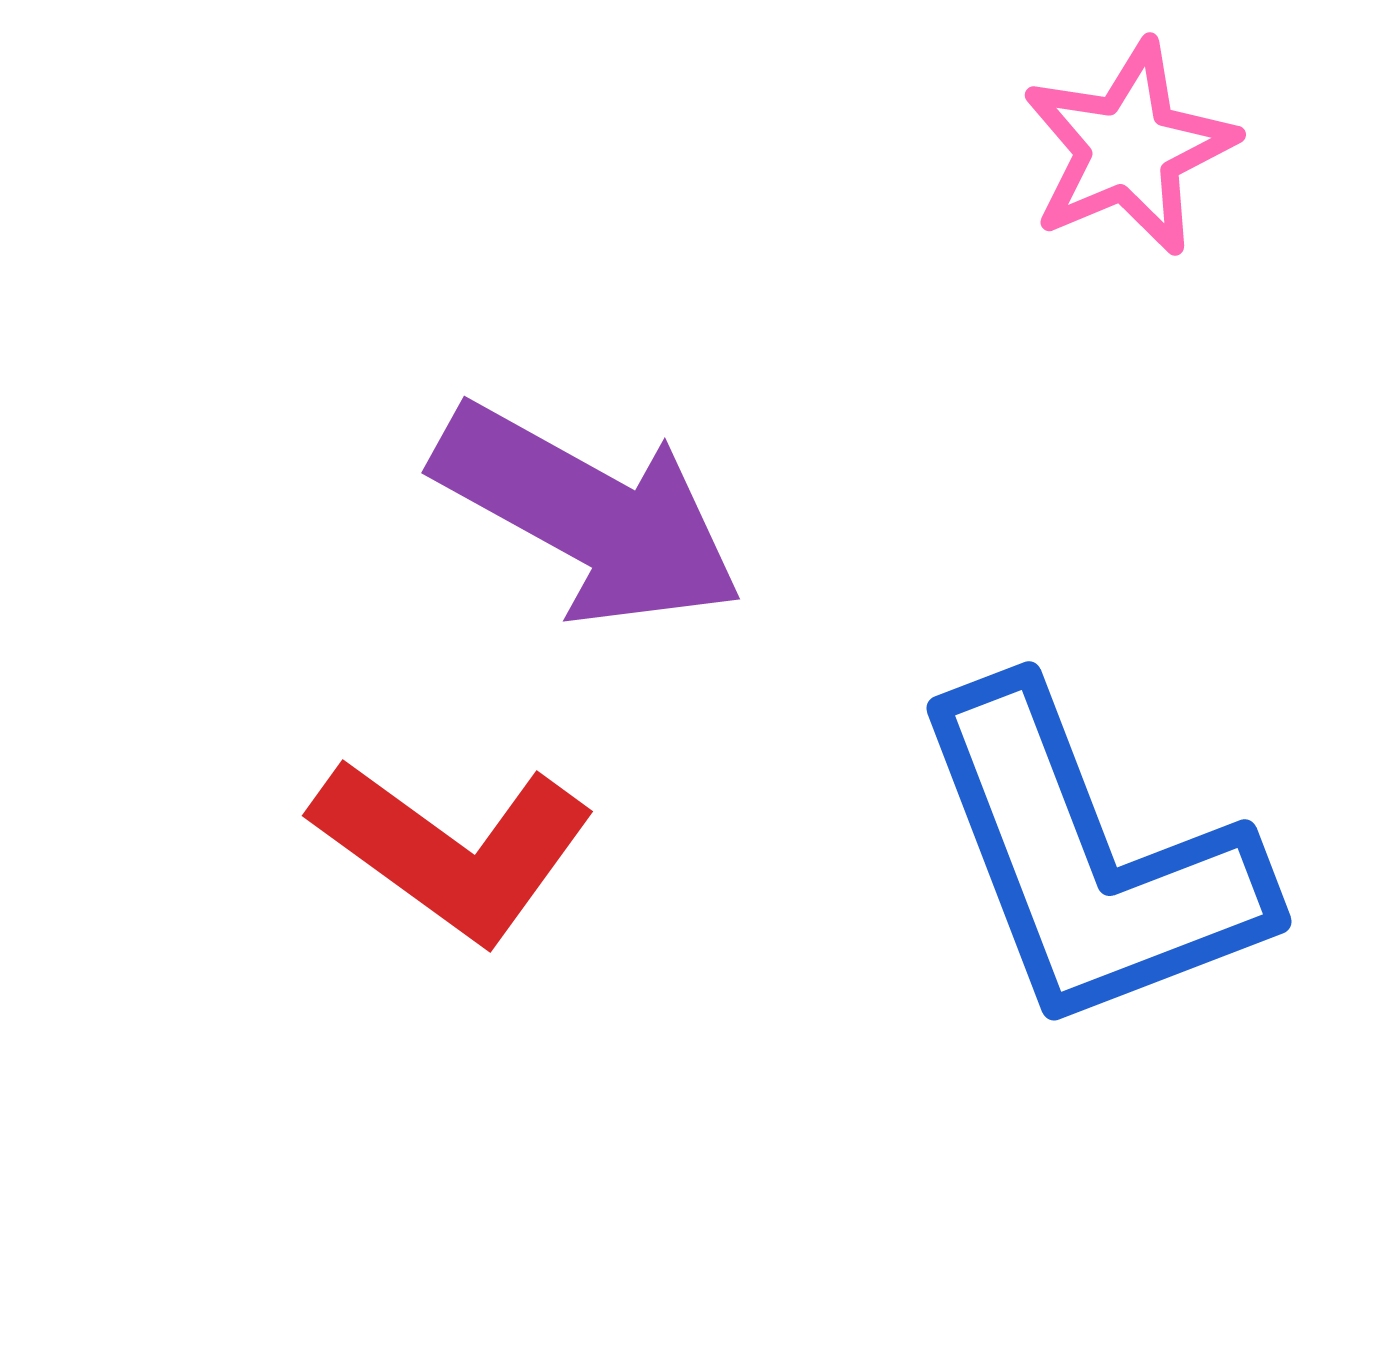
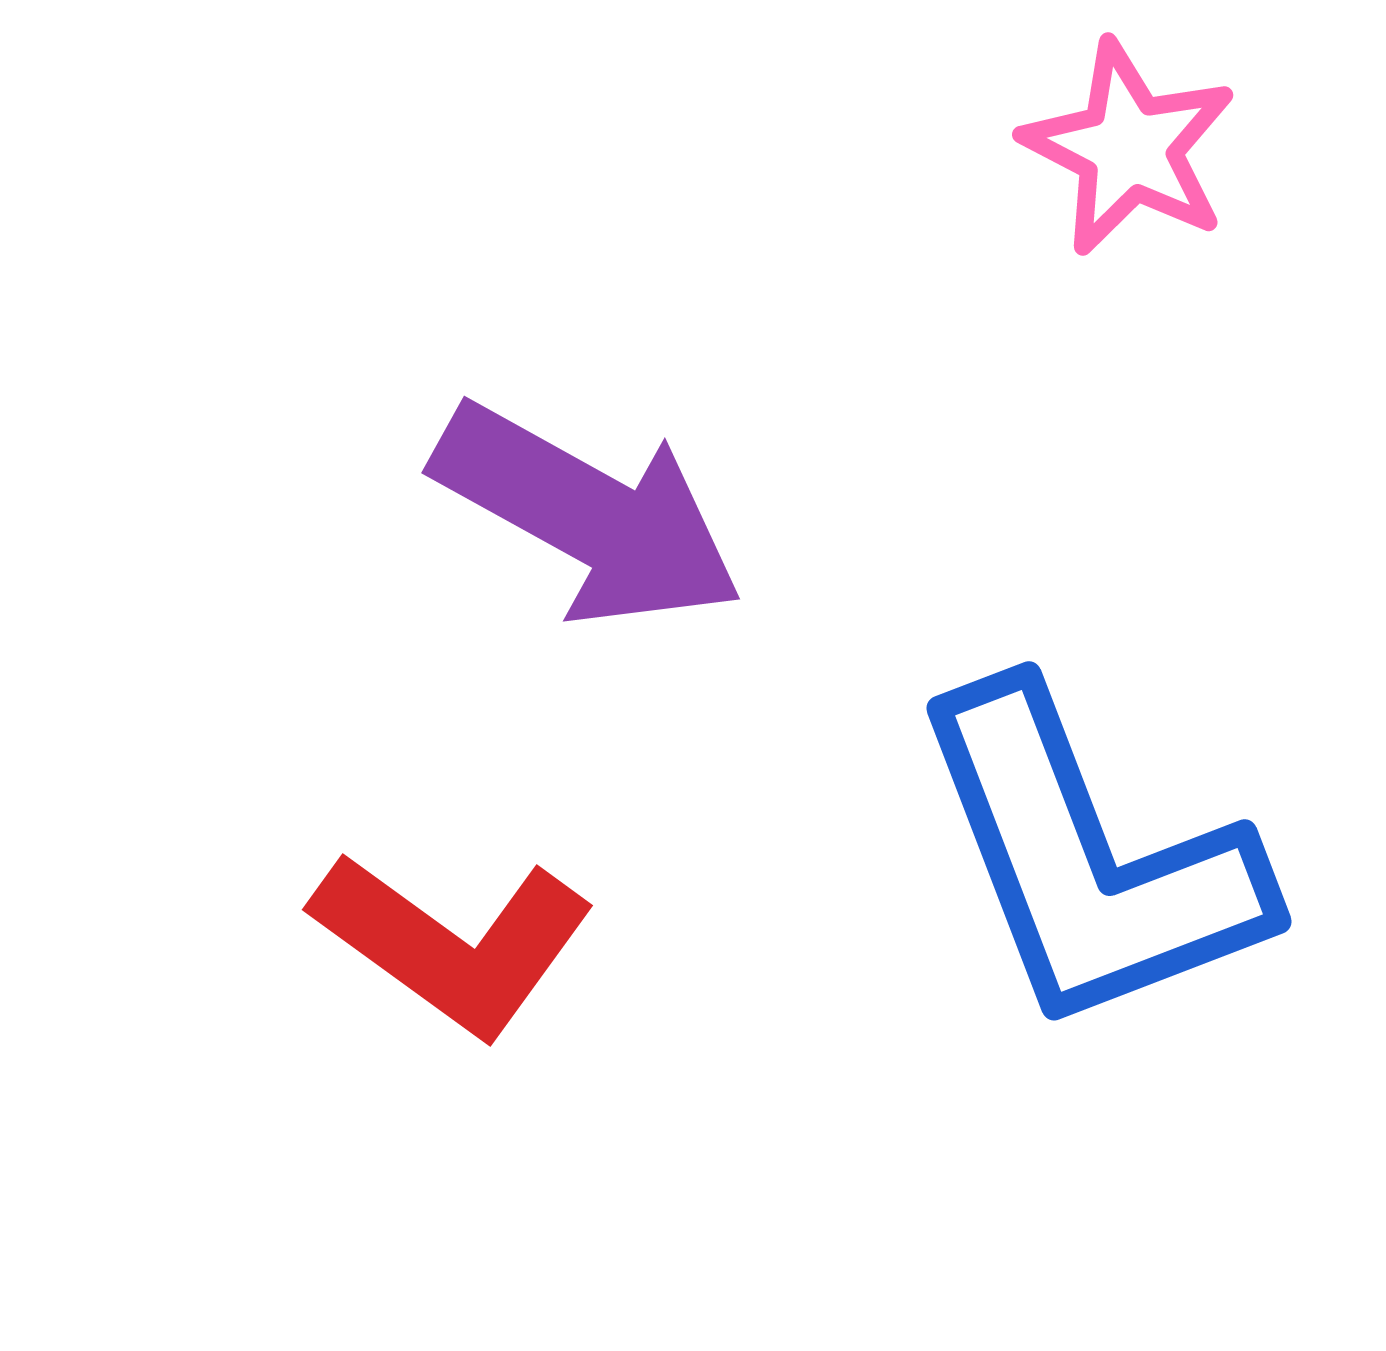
pink star: rotated 22 degrees counterclockwise
red L-shape: moved 94 px down
